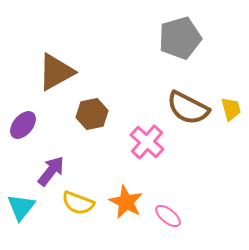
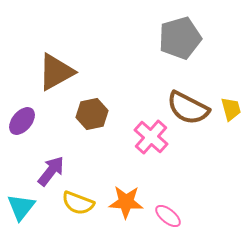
purple ellipse: moved 1 px left, 4 px up
pink cross: moved 4 px right, 5 px up
orange star: rotated 24 degrees counterclockwise
